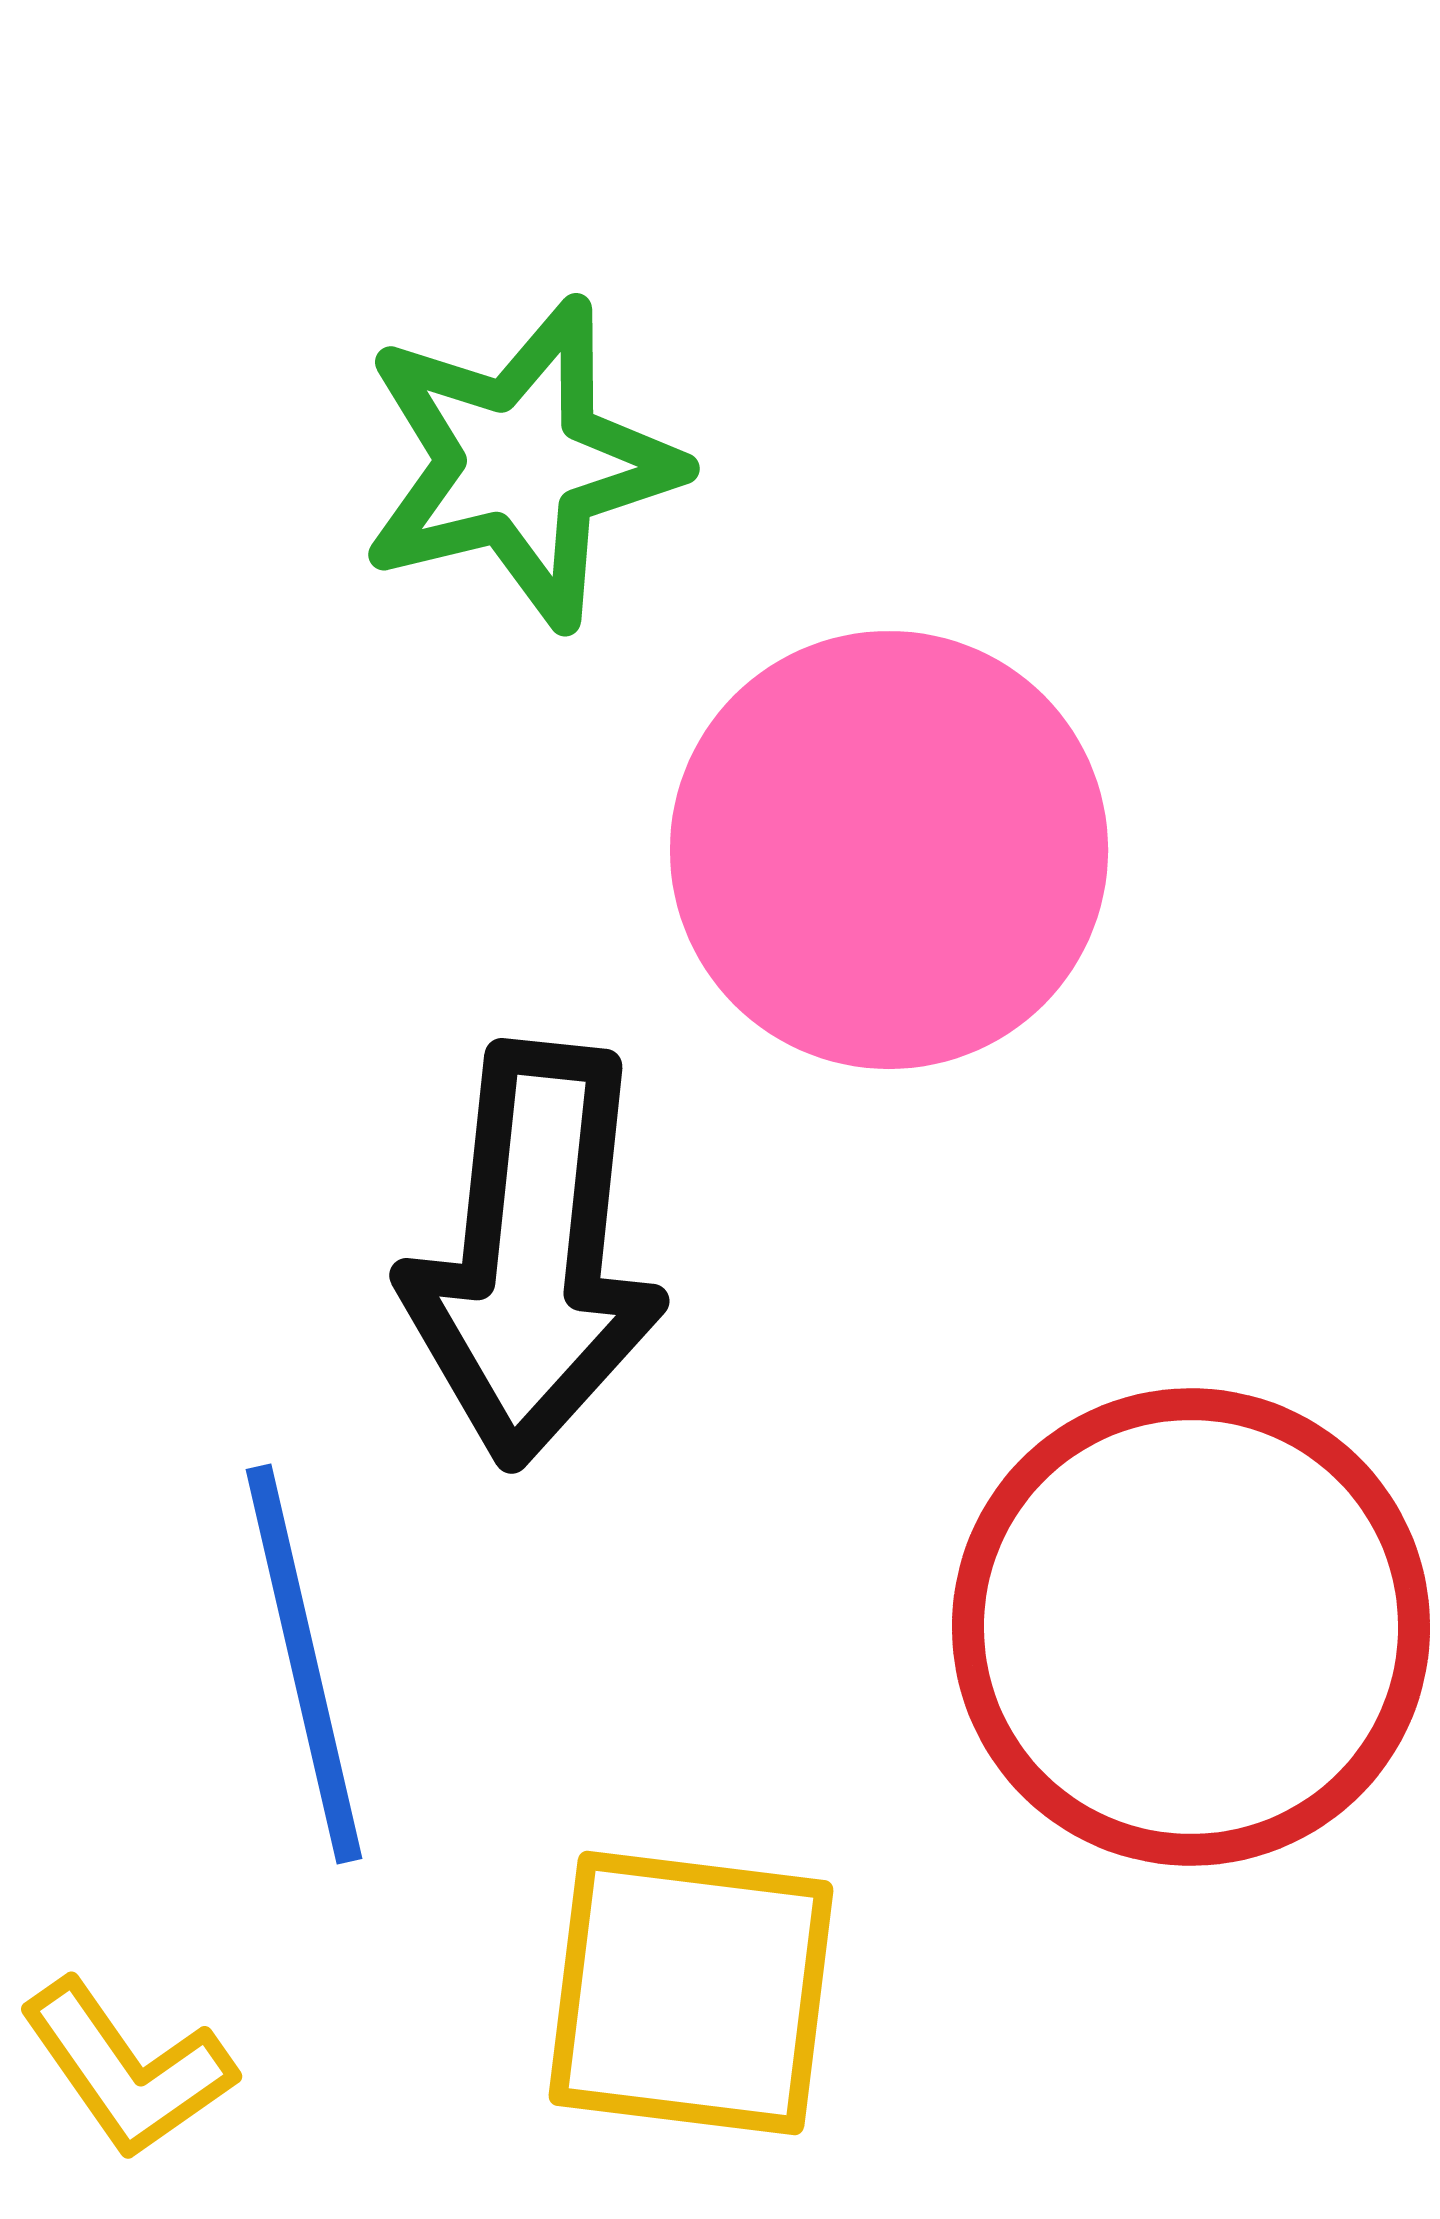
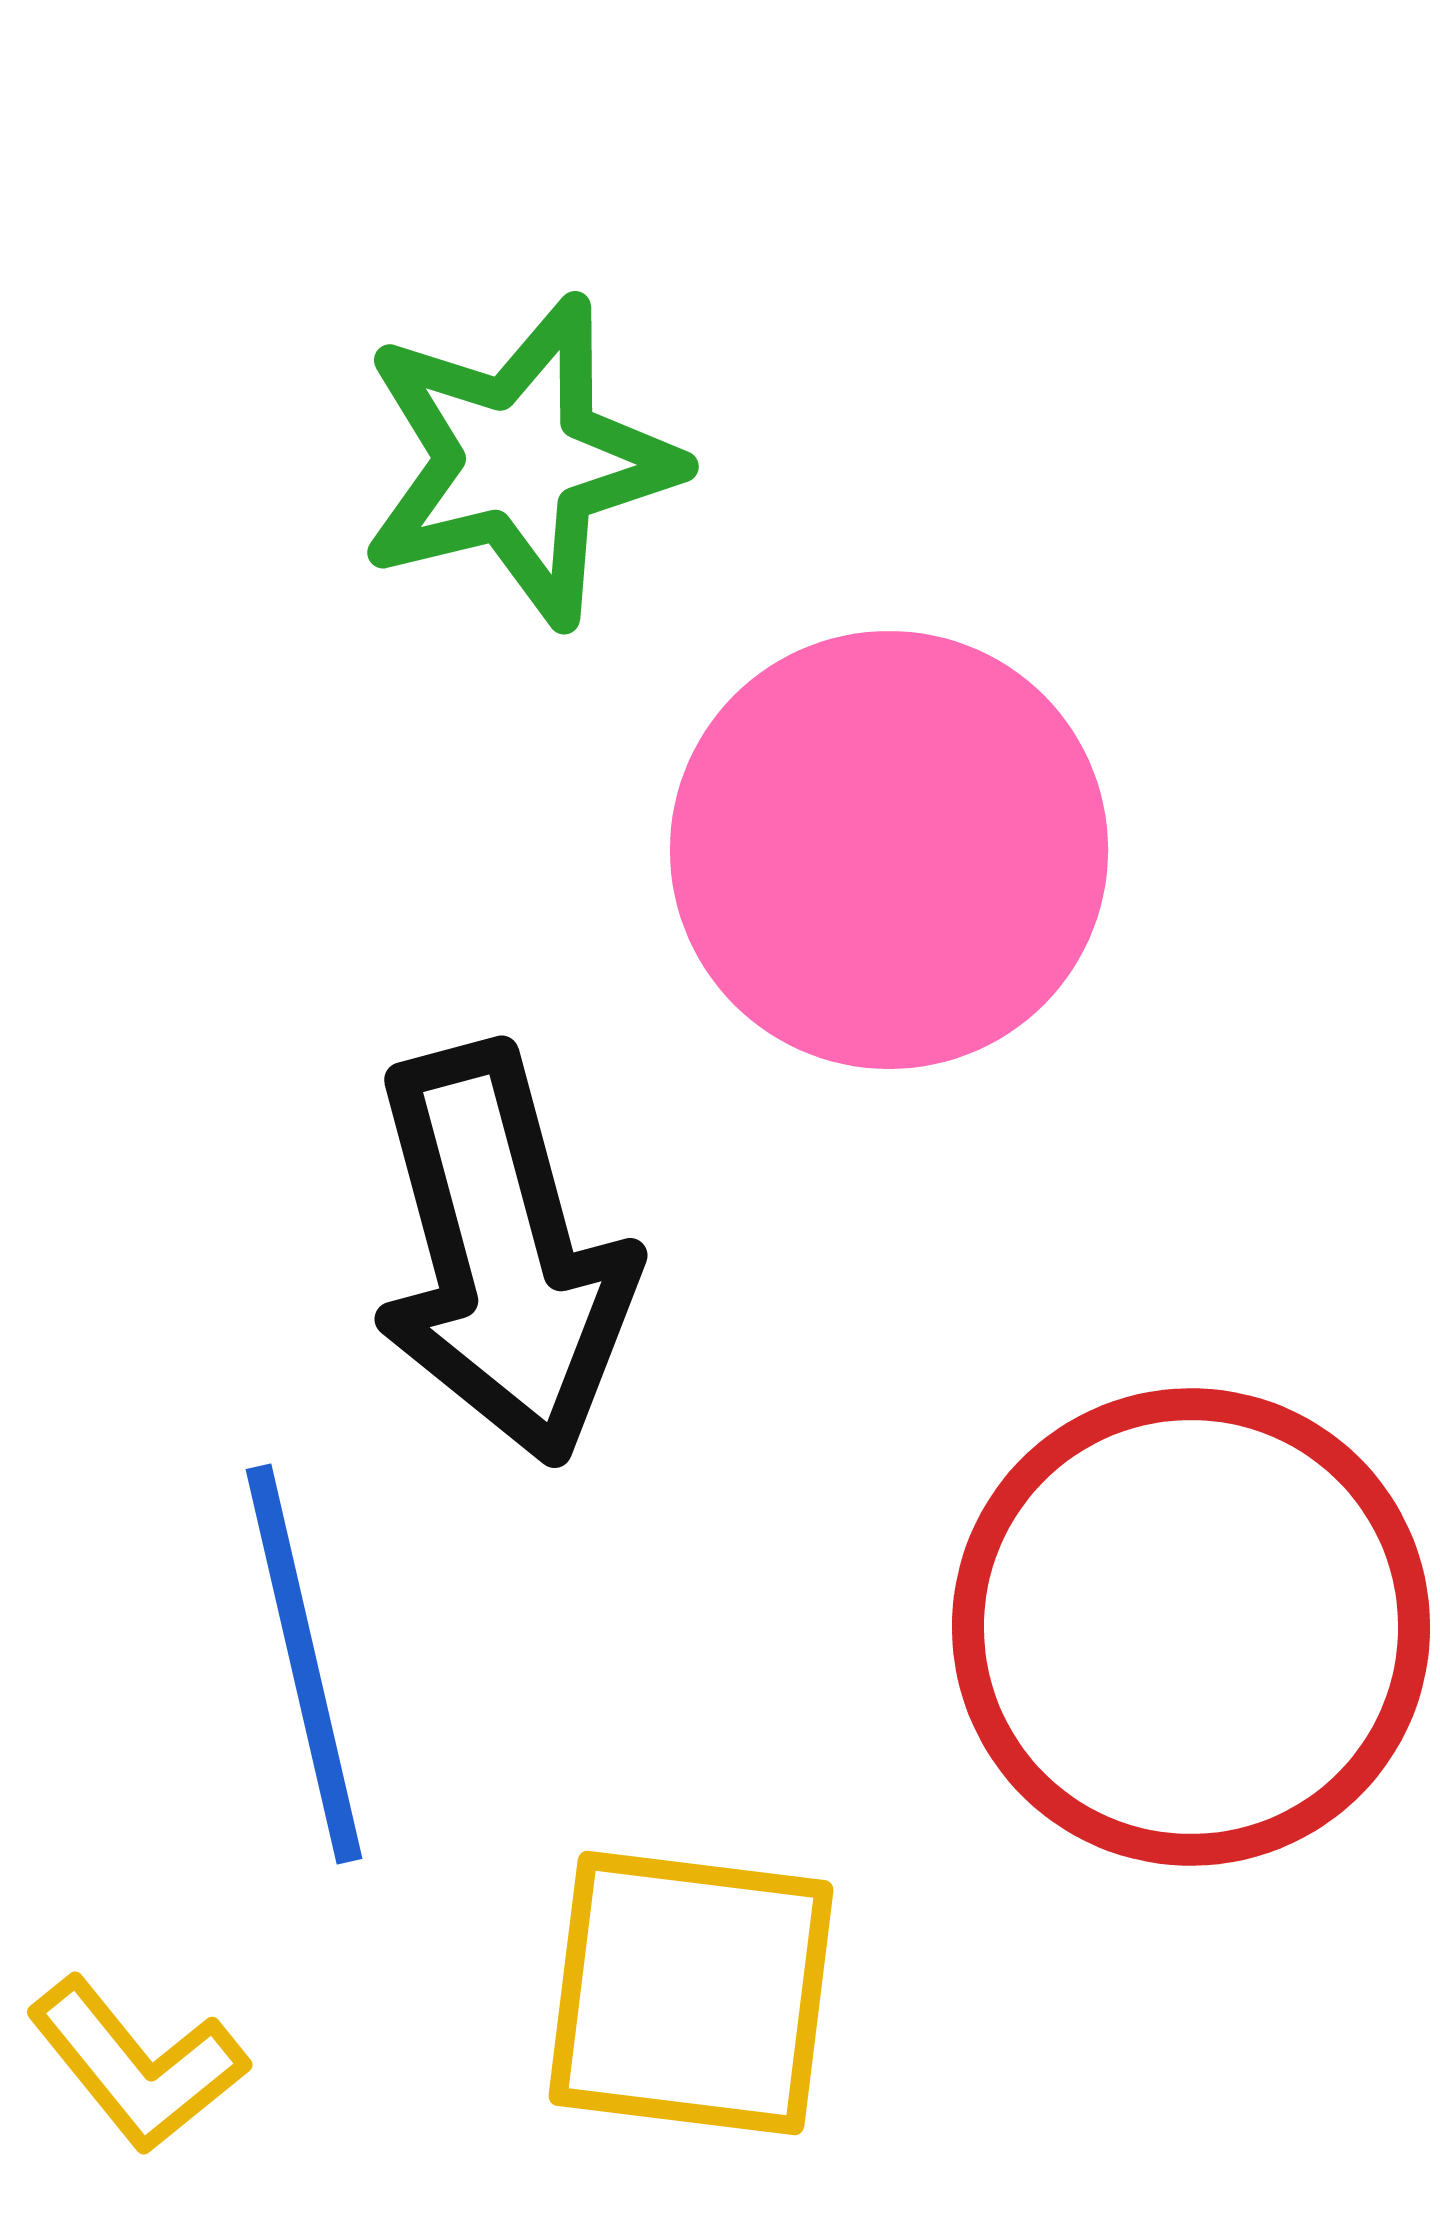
green star: moved 1 px left, 2 px up
black arrow: moved 31 px left; rotated 21 degrees counterclockwise
yellow L-shape: moved 10 px right, 4 px up; rotated 4 degrees counterclockwise
